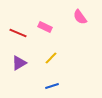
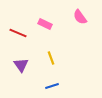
pink rectangle: moved 3 px up
yellow line: rotated 64 degrees counterclockwise
purple triangle: moved 2 px right, 2 px down; rotated 35 degrees counterclockwise
